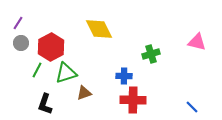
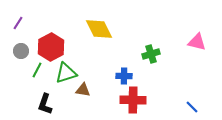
gray circle: moved 8 px down
brown triangle: moved 1 px left, 3 px up; rotated 28 degrees clockwise
